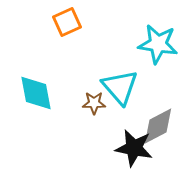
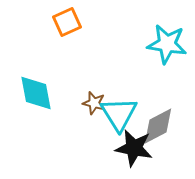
cyan star: moved 9 px right
cyan triangle: moved 1 px left, 27 px down; rotated 9 degrees clockwise
brown star: rotated 15 degrees clockwise
